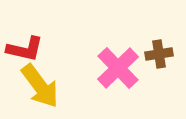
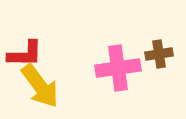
red L-shape: moved 5 px down; rotated 12 degrees counterclockwise
pink cross: rotated 36 degrees clockwise
